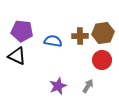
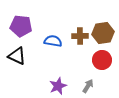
purple pentagon: moved 1 px left, 5 px up
